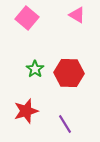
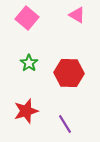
green star: moved 6 px left, 6 px up
